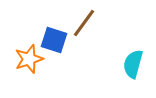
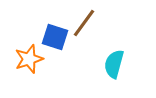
blue square: moved 1 px right, 3 px up
cyan semicircle: moved 19 px left
